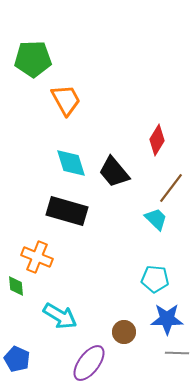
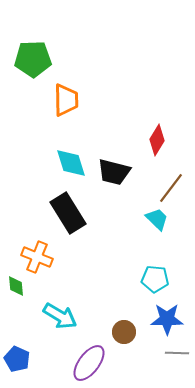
orange trapezoid: rotated 28 degrees clockwise
black trapezoid: rotated 36 degrees counterclockwise
black rectangle: moved 1 px right, 2 px down; rotated 42 degrees clockwise
cyan trapezoid: moved 1 px right
